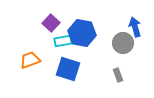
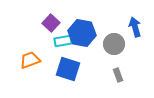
gray circle: moved 9 px left, 1 px down
